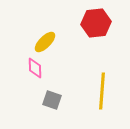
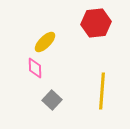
gray square: rotated 24 degrees clockwise
